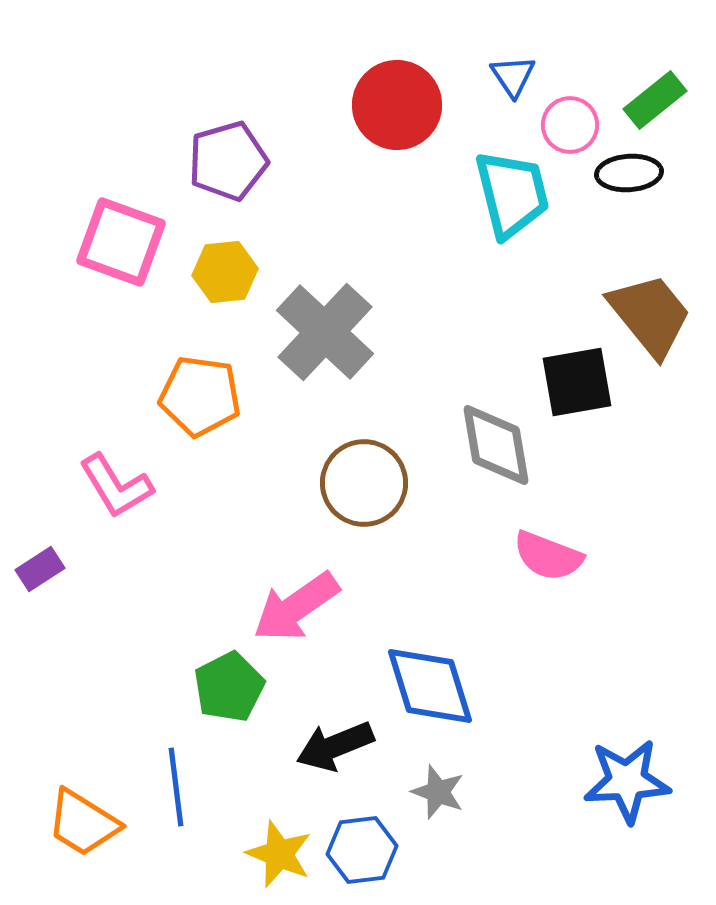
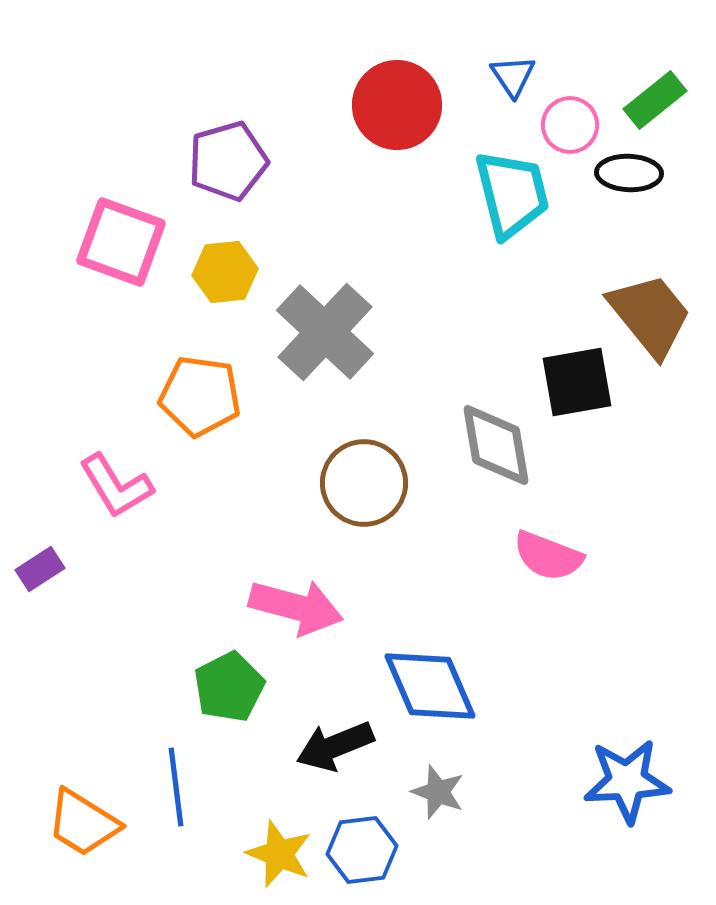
black ellipse: rotated 6 degrees clockwise
pink arrow: rotated 130 degrees counterclockwise
blue diamond: rotated 6 degrees counterclockwise
